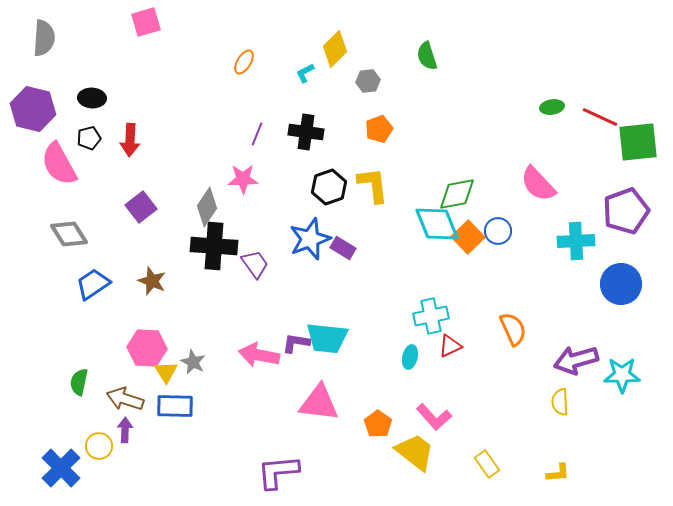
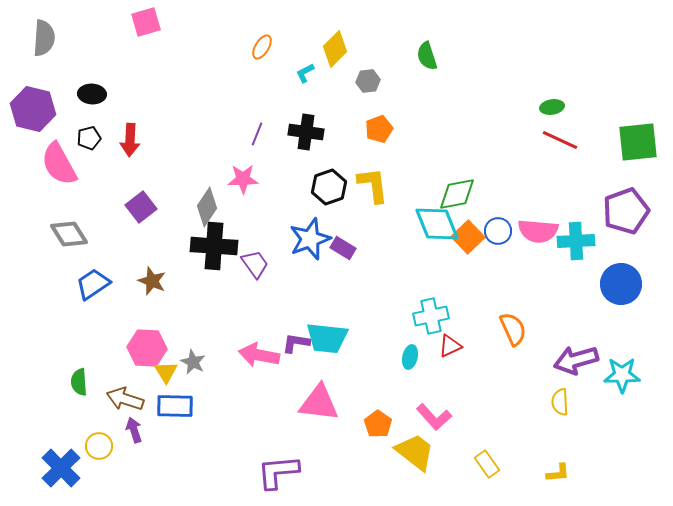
orange ellipse at (244, 62): moved 18 px right, 15 px up
black ellipse at (92, 98): moved 4 px up
red line at (600, 117): moved 40 px left, 23 px down
pink semicircle at (538, 184): moved 47 px down; rotated 42 degrees counterclockwise
green semicircle at (79, 382): rotated 16 degrees counterclockwise
purple arrow at (125, 430): moved 9 px right; rotated 20 degrees counterclockwise
